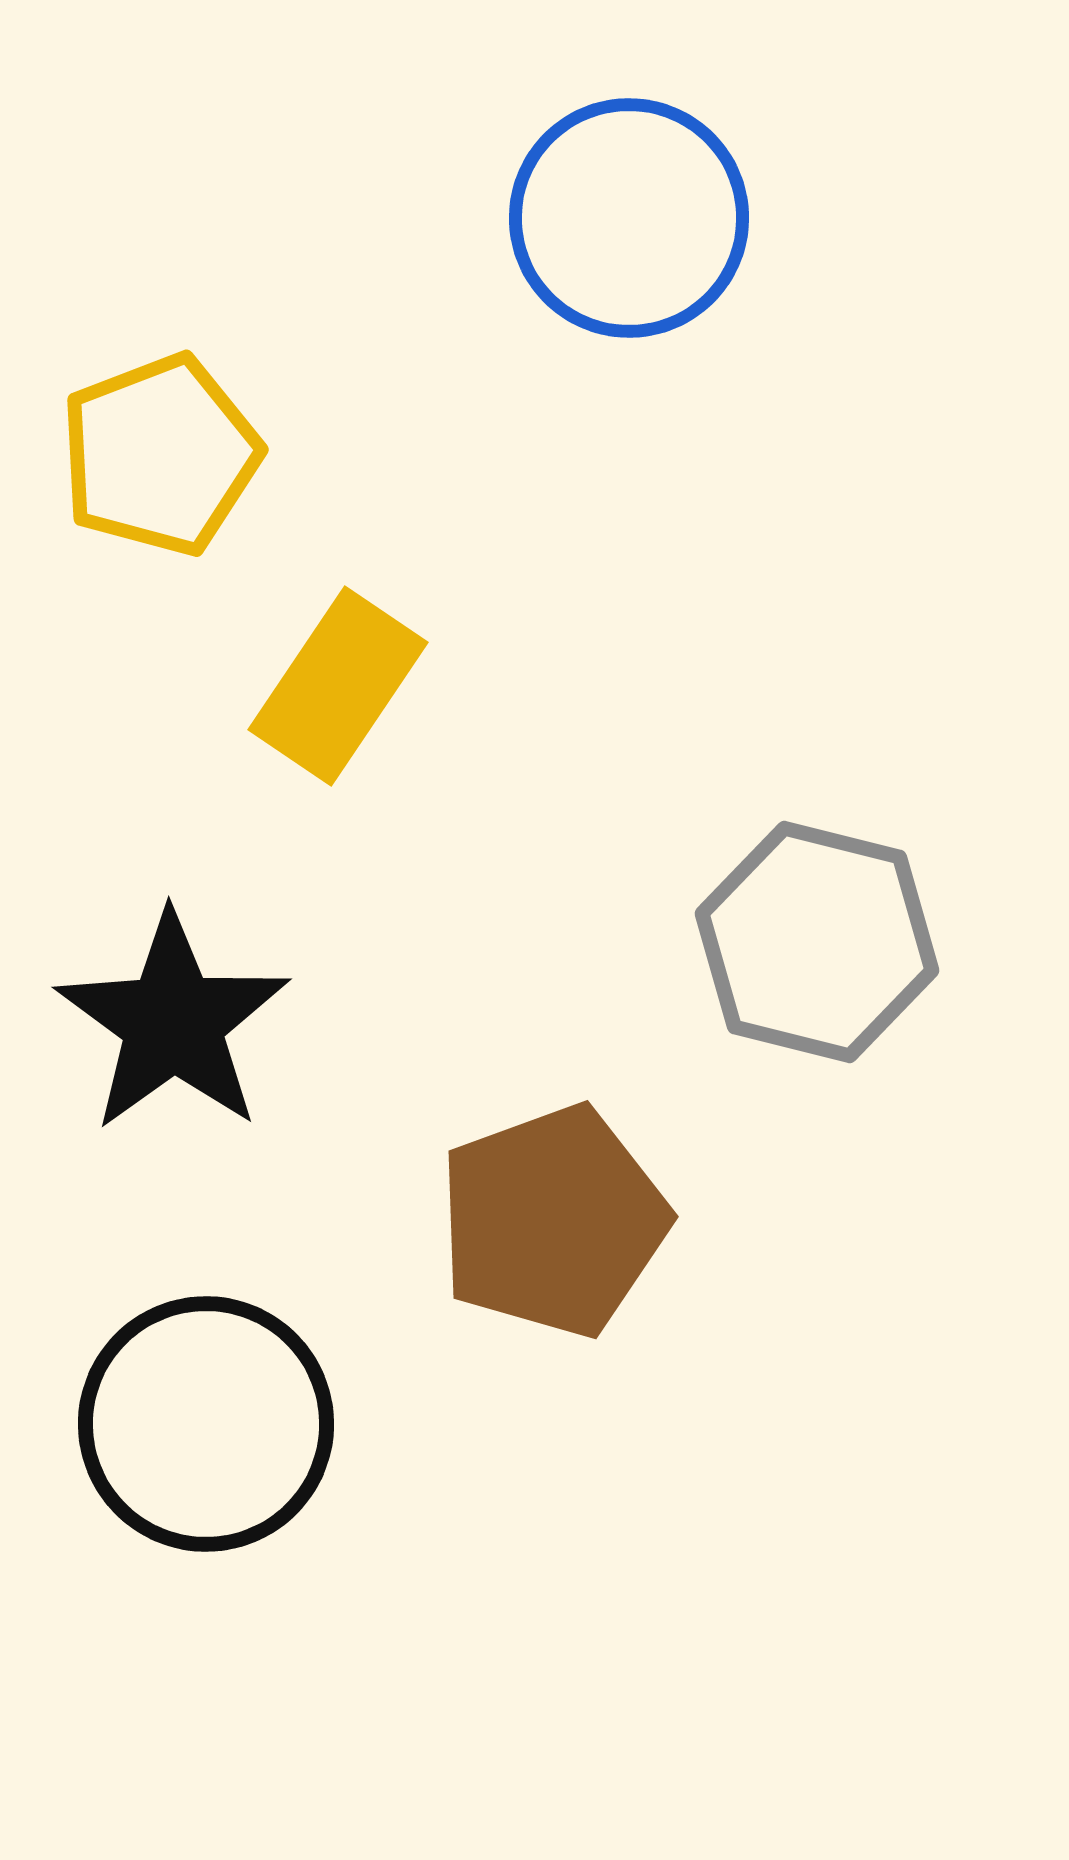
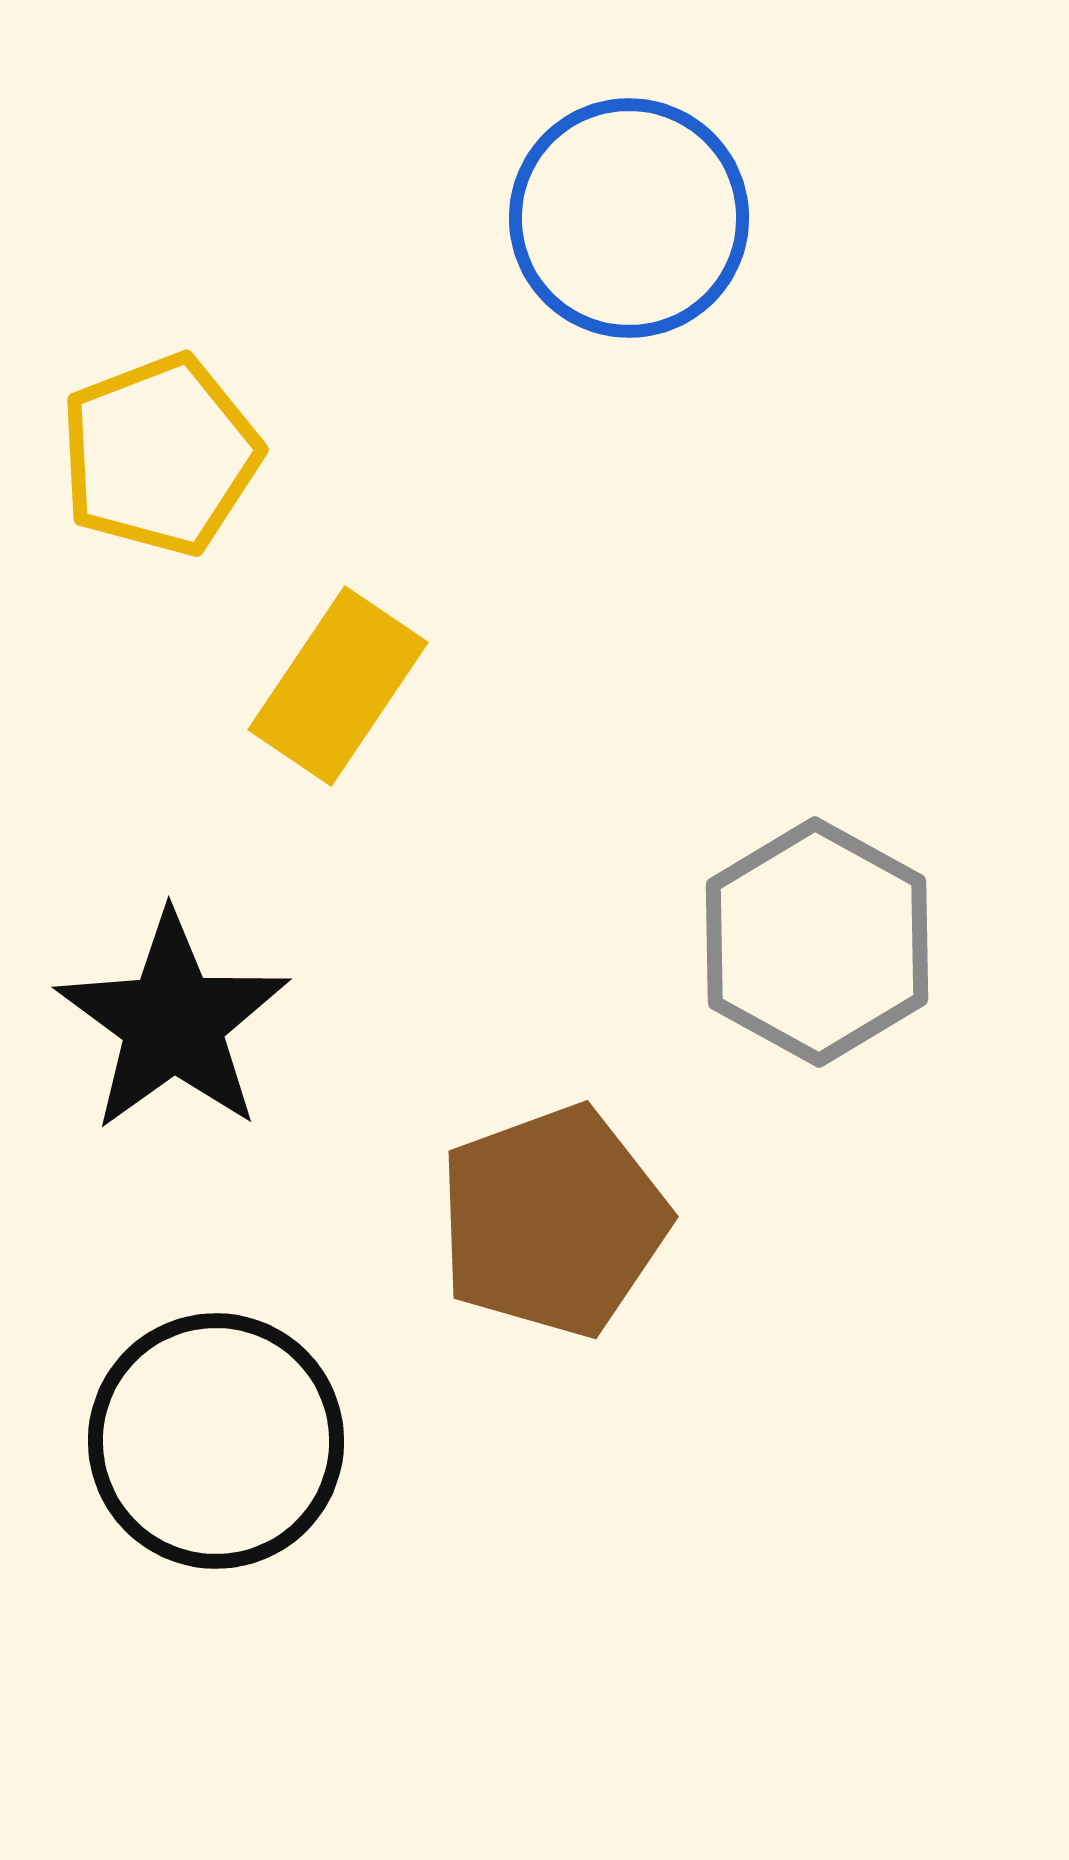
gray hexagon: rotated 15 degrees clockwise
black circle: moved 10 px right, 17 px down
